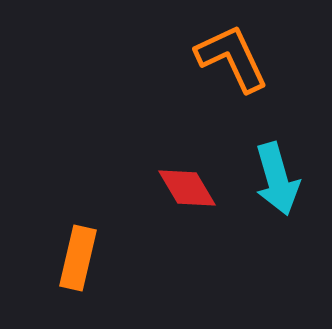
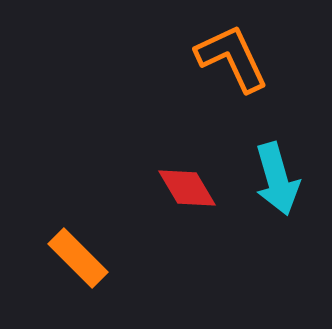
orange rectangle: rotated 58 degrees counterclockwise
